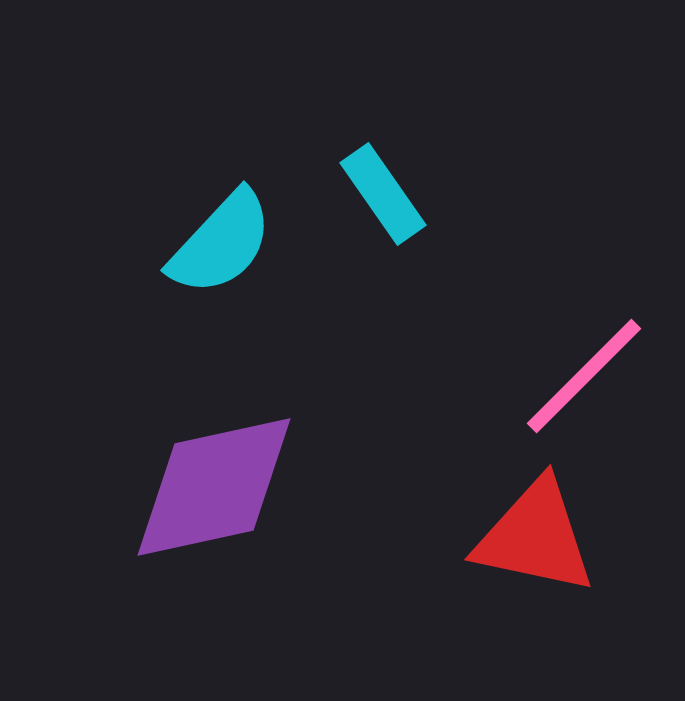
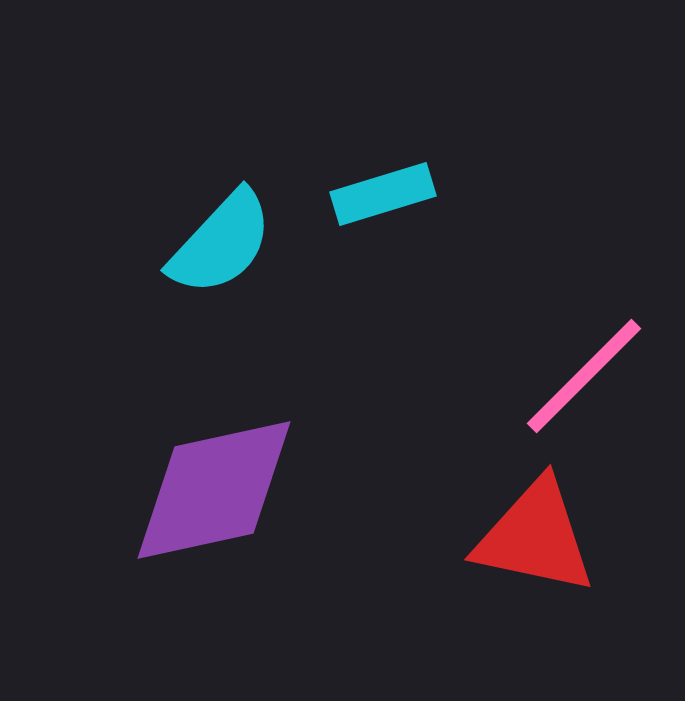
cyan rectangle: rotated 72 degrees counterclockwise
purple diamond: moved 3 px down
